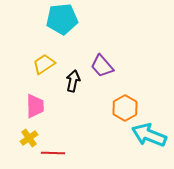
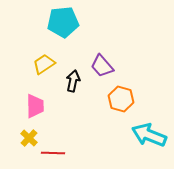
cyan pentagon: moved 1 px right, 3 px down
orange hexagon: moved 4 px left, 9 px up; rotated 15 degrees counterclockwise
yellow cross: rotated 12 degrees counterclockwise
